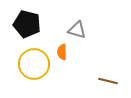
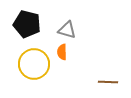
gray triangle: moved 10 px left
brown line: moved 1 px down; rotated 12 degrees counterclockwise
